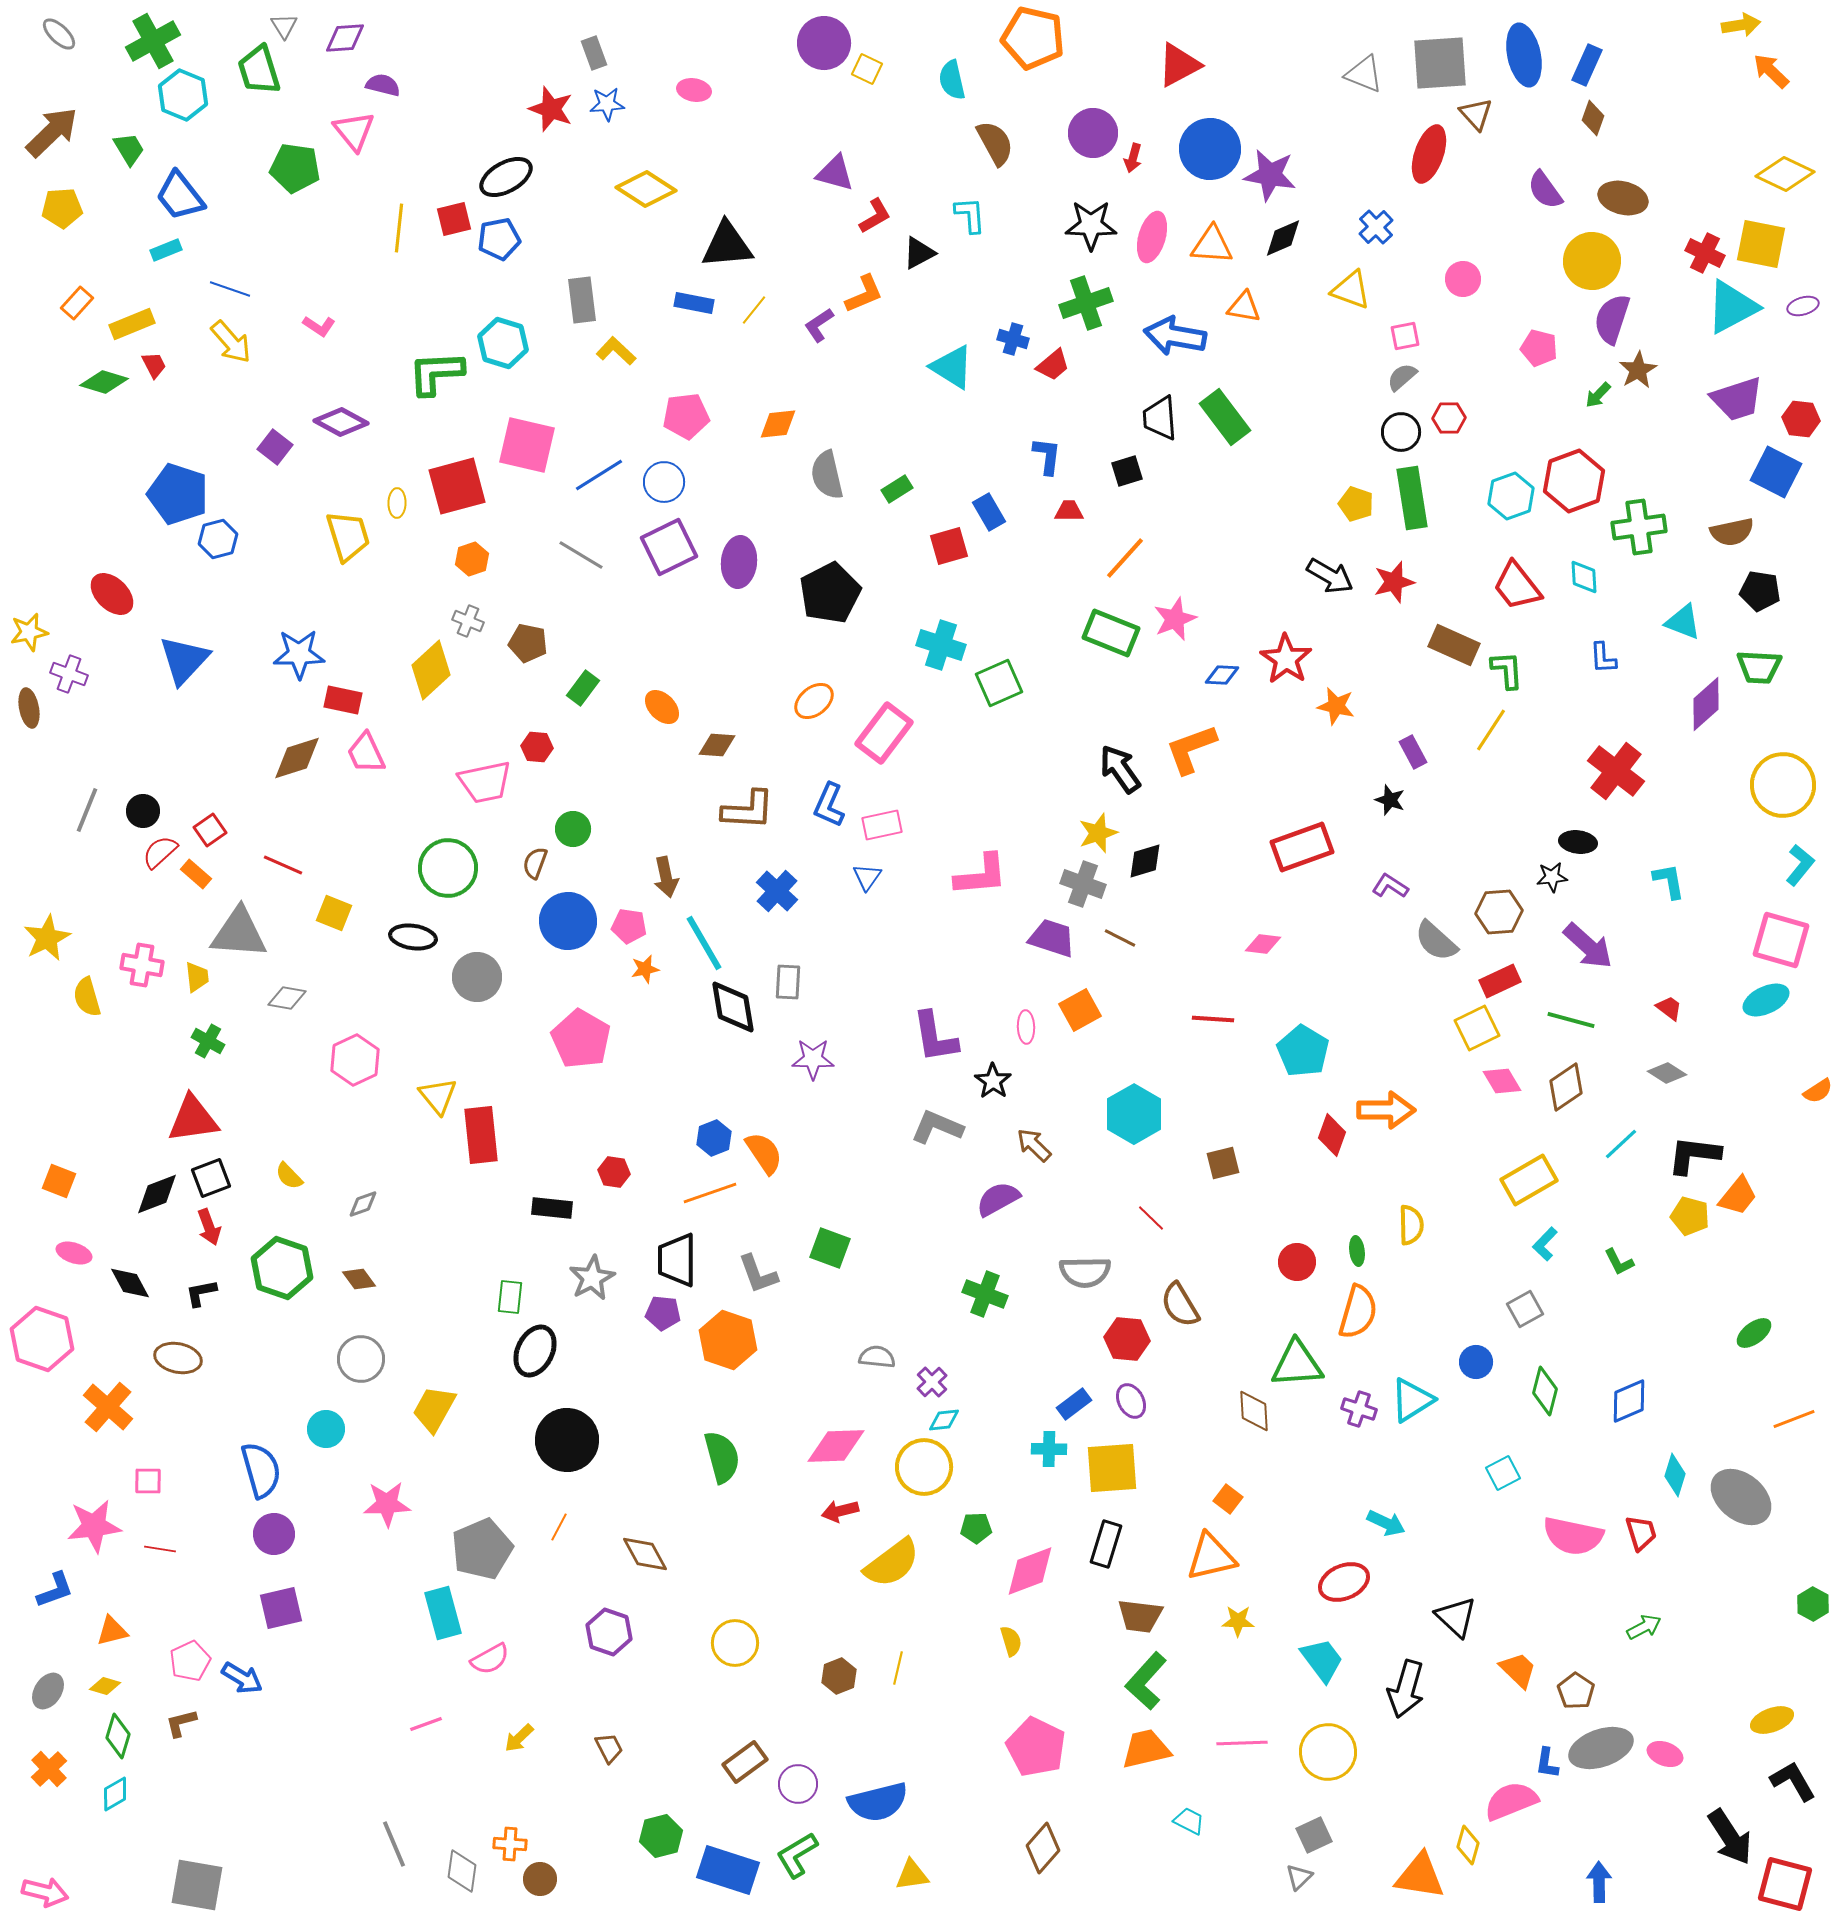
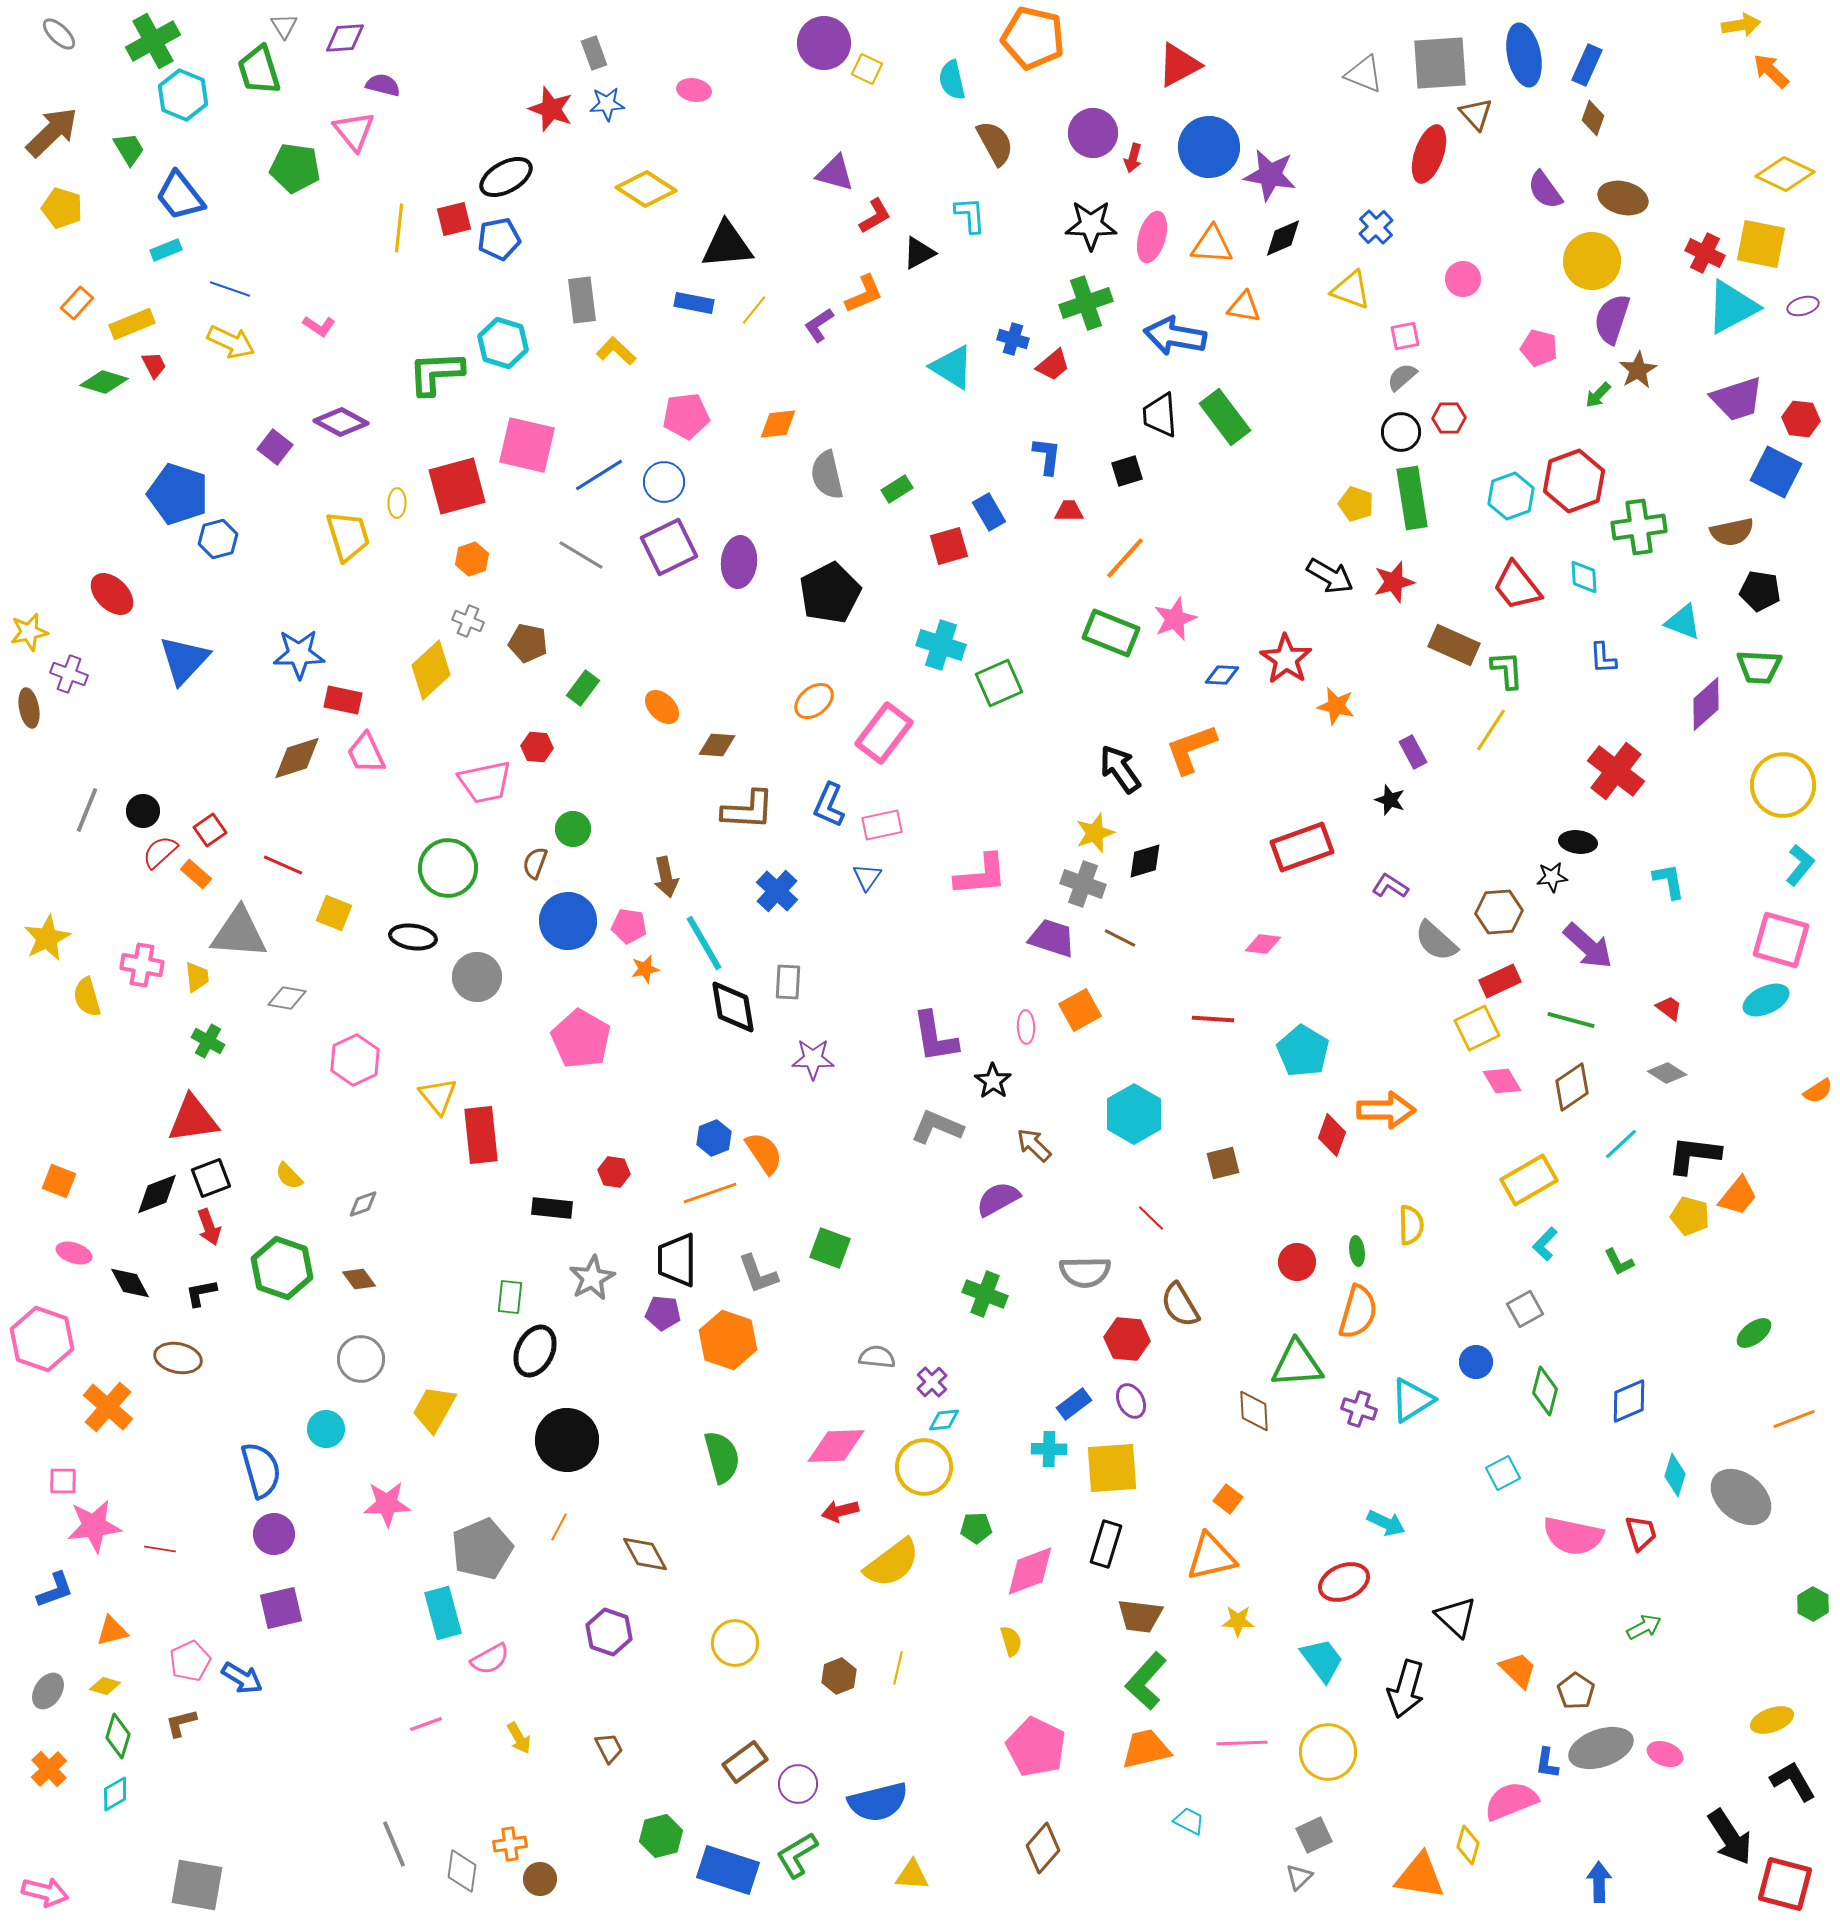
blue circle at (1210, 149): moved 1 px left, 2 px up
yellow pentagon at (62, 208): rotated 21 degrees clockwise
yellow arrow at (231, 342): rotated 24 degrees counterclockwise
black trapezoid at (1160, 418): moved 3 px up
yellow star at (1098, 833): moved 3 px left
brown diamond at (1566, 1087): moved 6 px right
pink square at (148, 1481): moved 85 px left
yellow arrow at (519, 1738): rotated 76 degrees counterclockwise
orange cross at (510, 1844): rotated 12 degrees counterclockwise
yellow triangle at (912, 1875): rotated 12 degrees clockwise
